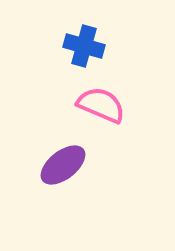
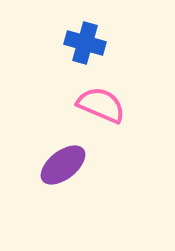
blue cross: moved 1 px right, 3 px up
